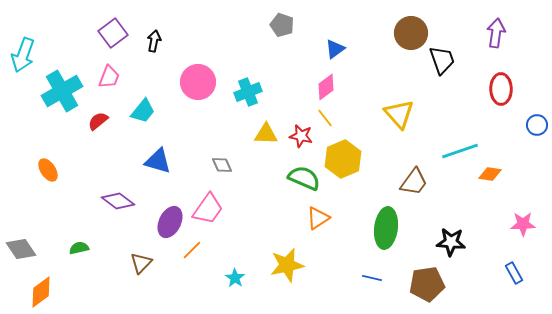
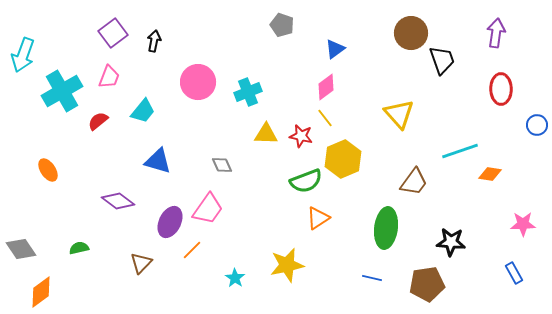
green semicircle at (304, 178): moved 2 px right, 3 px down; rotated 136 degrees clockwise
